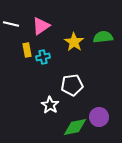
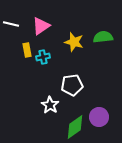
yellow star: rotated 18 degrees counterclockwise
green diamond: rotated 25 degrees counterclockwise
